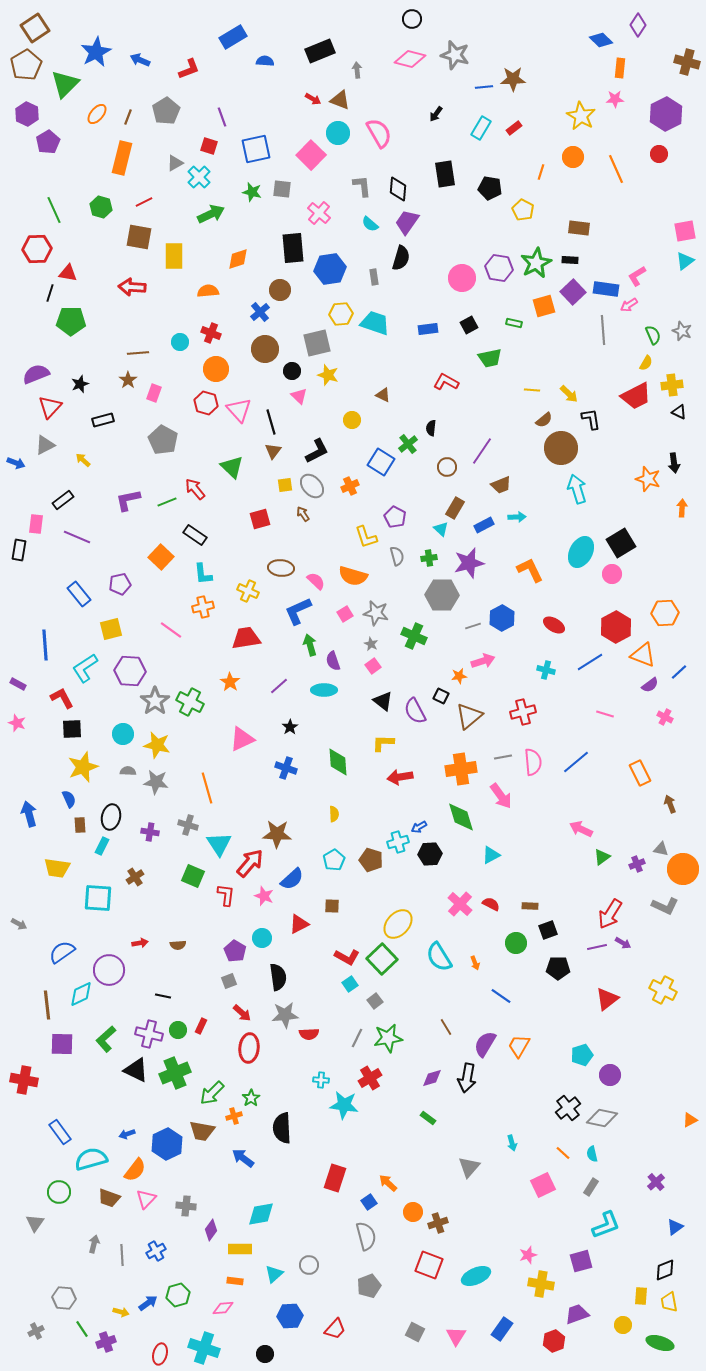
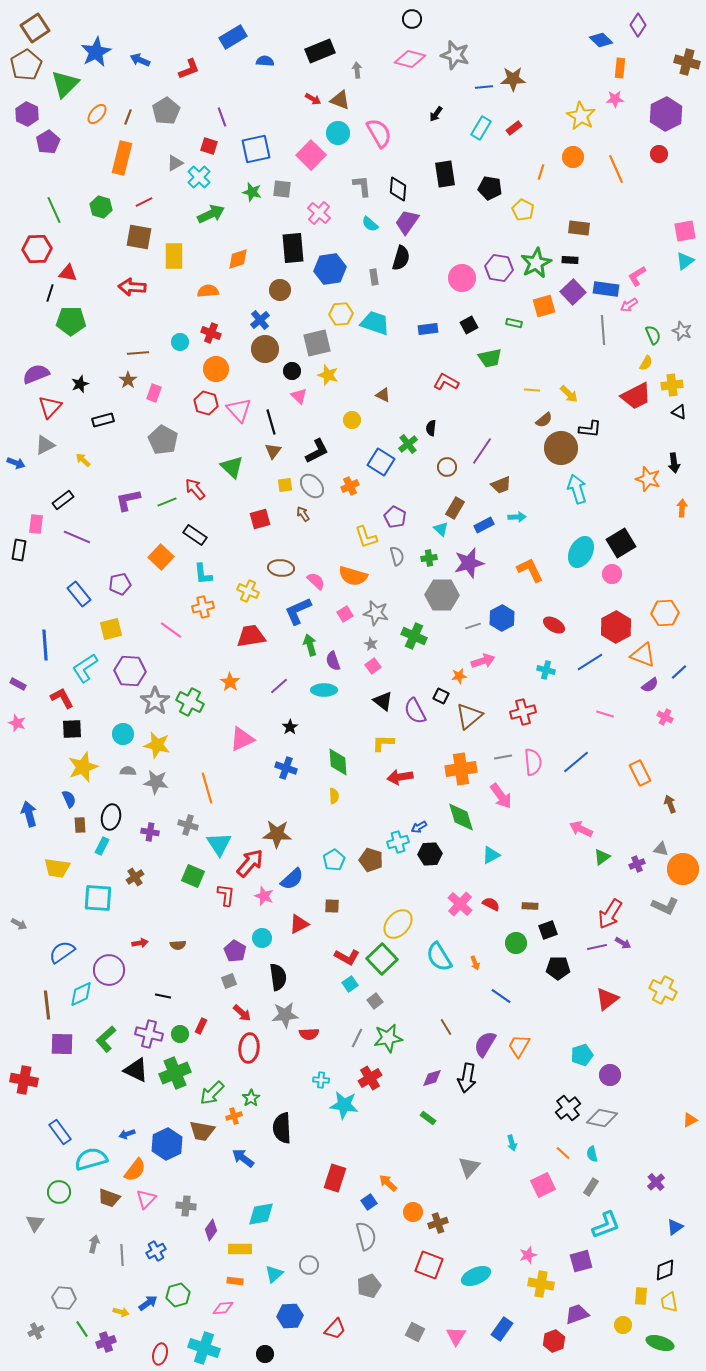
blue cross at (260, 312): moved 8 px down
black L-shape at (591, 419): moved 1 px left, 10 px down; rotated 105 degrees clockwise
red trapezoid at (246, 638): moved 5 px right, 2 px up
yellow semicircle at (334, 814): moved 18 px up
green circle at (178, 1030): moved 2 px right, 4 px down
